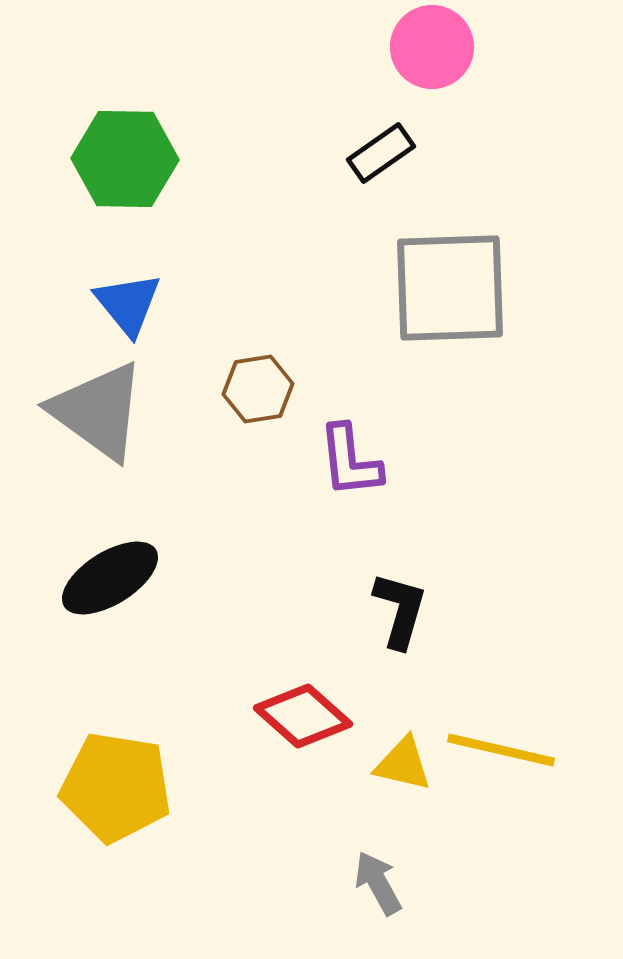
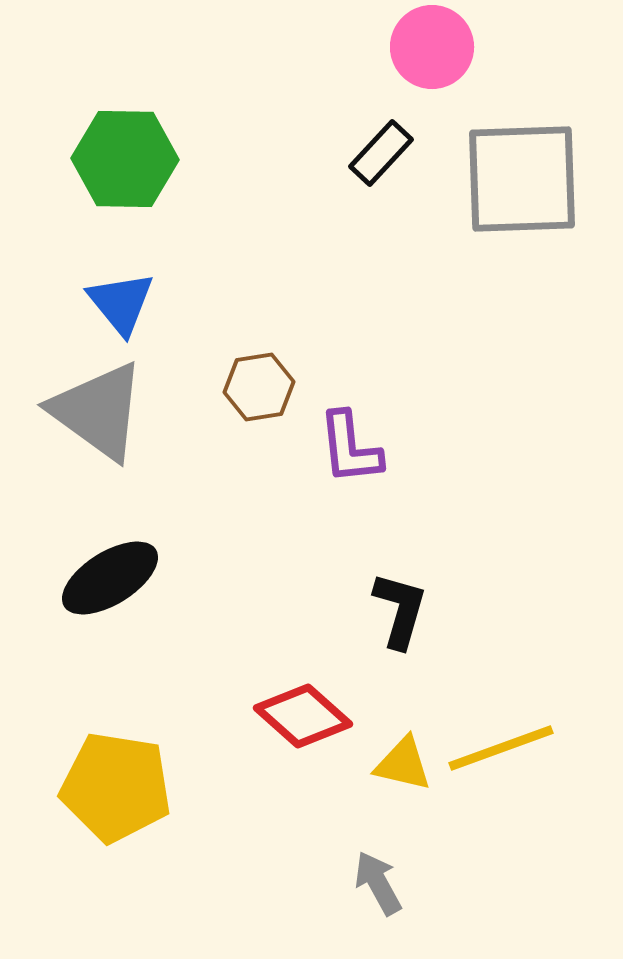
black rectangle: rotated 12 degrees counterclockwise
gray square: moved 72 px right, 109 px up
blue triangle: moved 7 px left, 1 px up
brown hexagon: moved 1 px right, 2 px up
purple L-shape: moved 13 px up
yellow line: moved 2 px up; rotated 33 degrees counterclockwise
